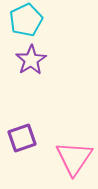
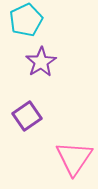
purple star: moved 10 px right, 2 px down
purple square: moved 5 px right, 22 px up; rotated 16 degrees counterclockwise
